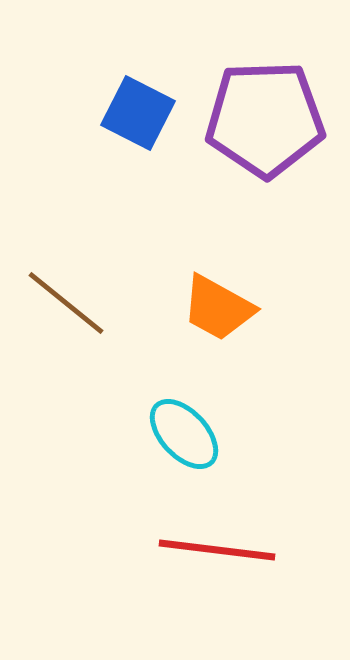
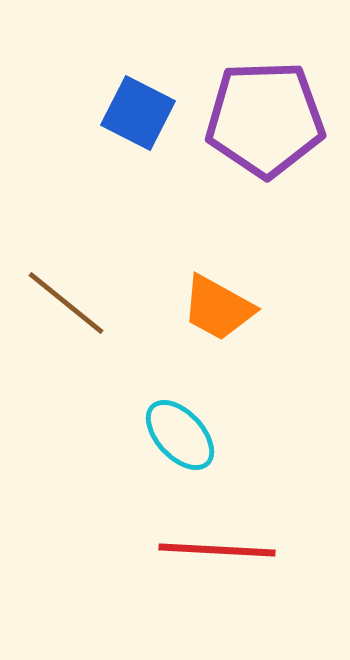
cyan ellipse: moved 4 px left, 1 px down
red line: rotated 4 degrees counterclockwise
